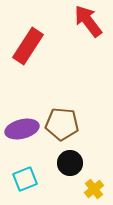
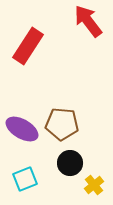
purple ellipse: rotated 44 degrees clockwise
yellow cross: moved 4 px up
